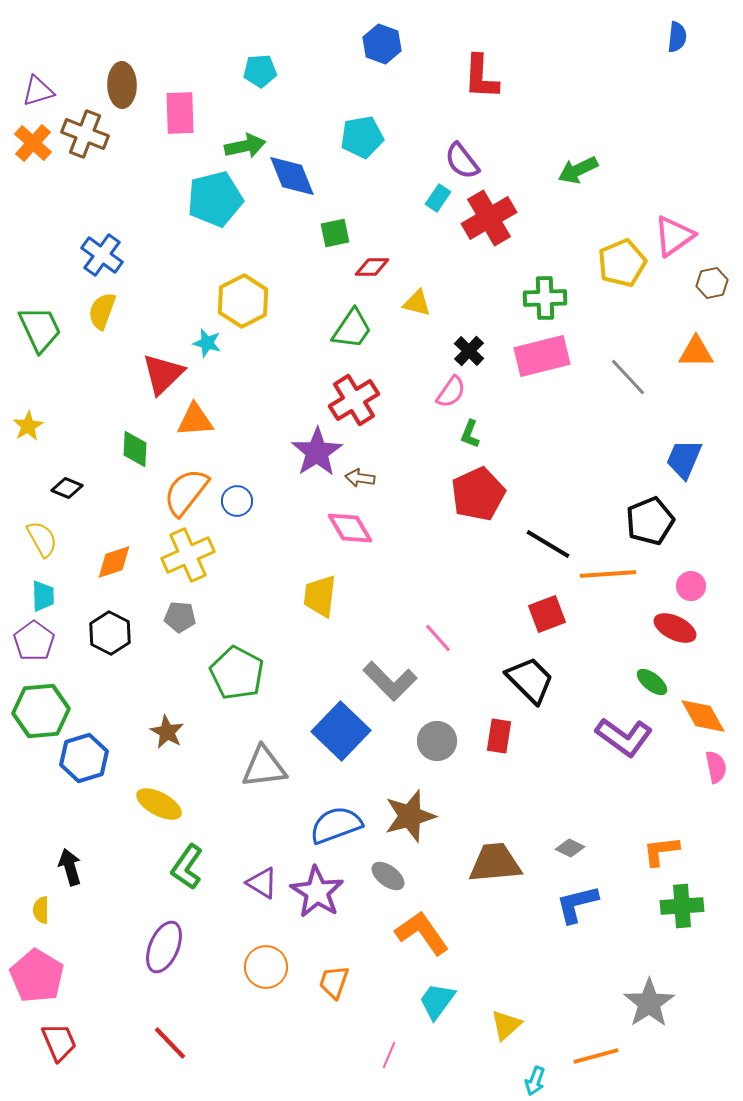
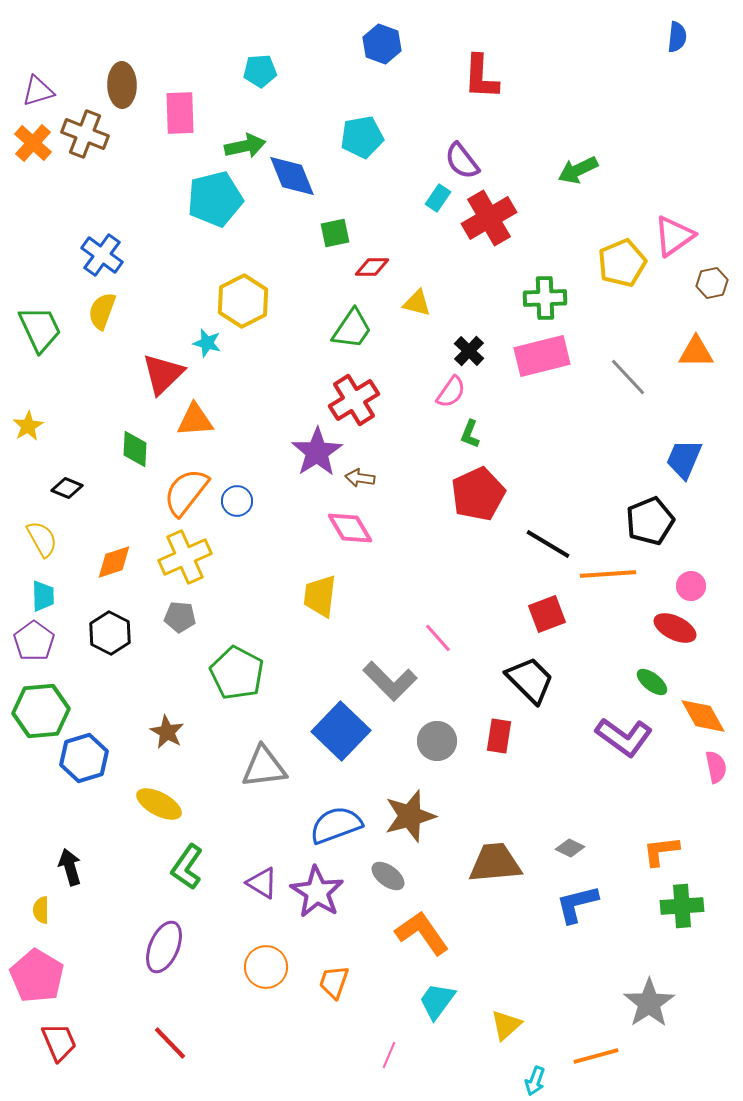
yellow cross at (188, 555): moved 3 px left, 2 px down
